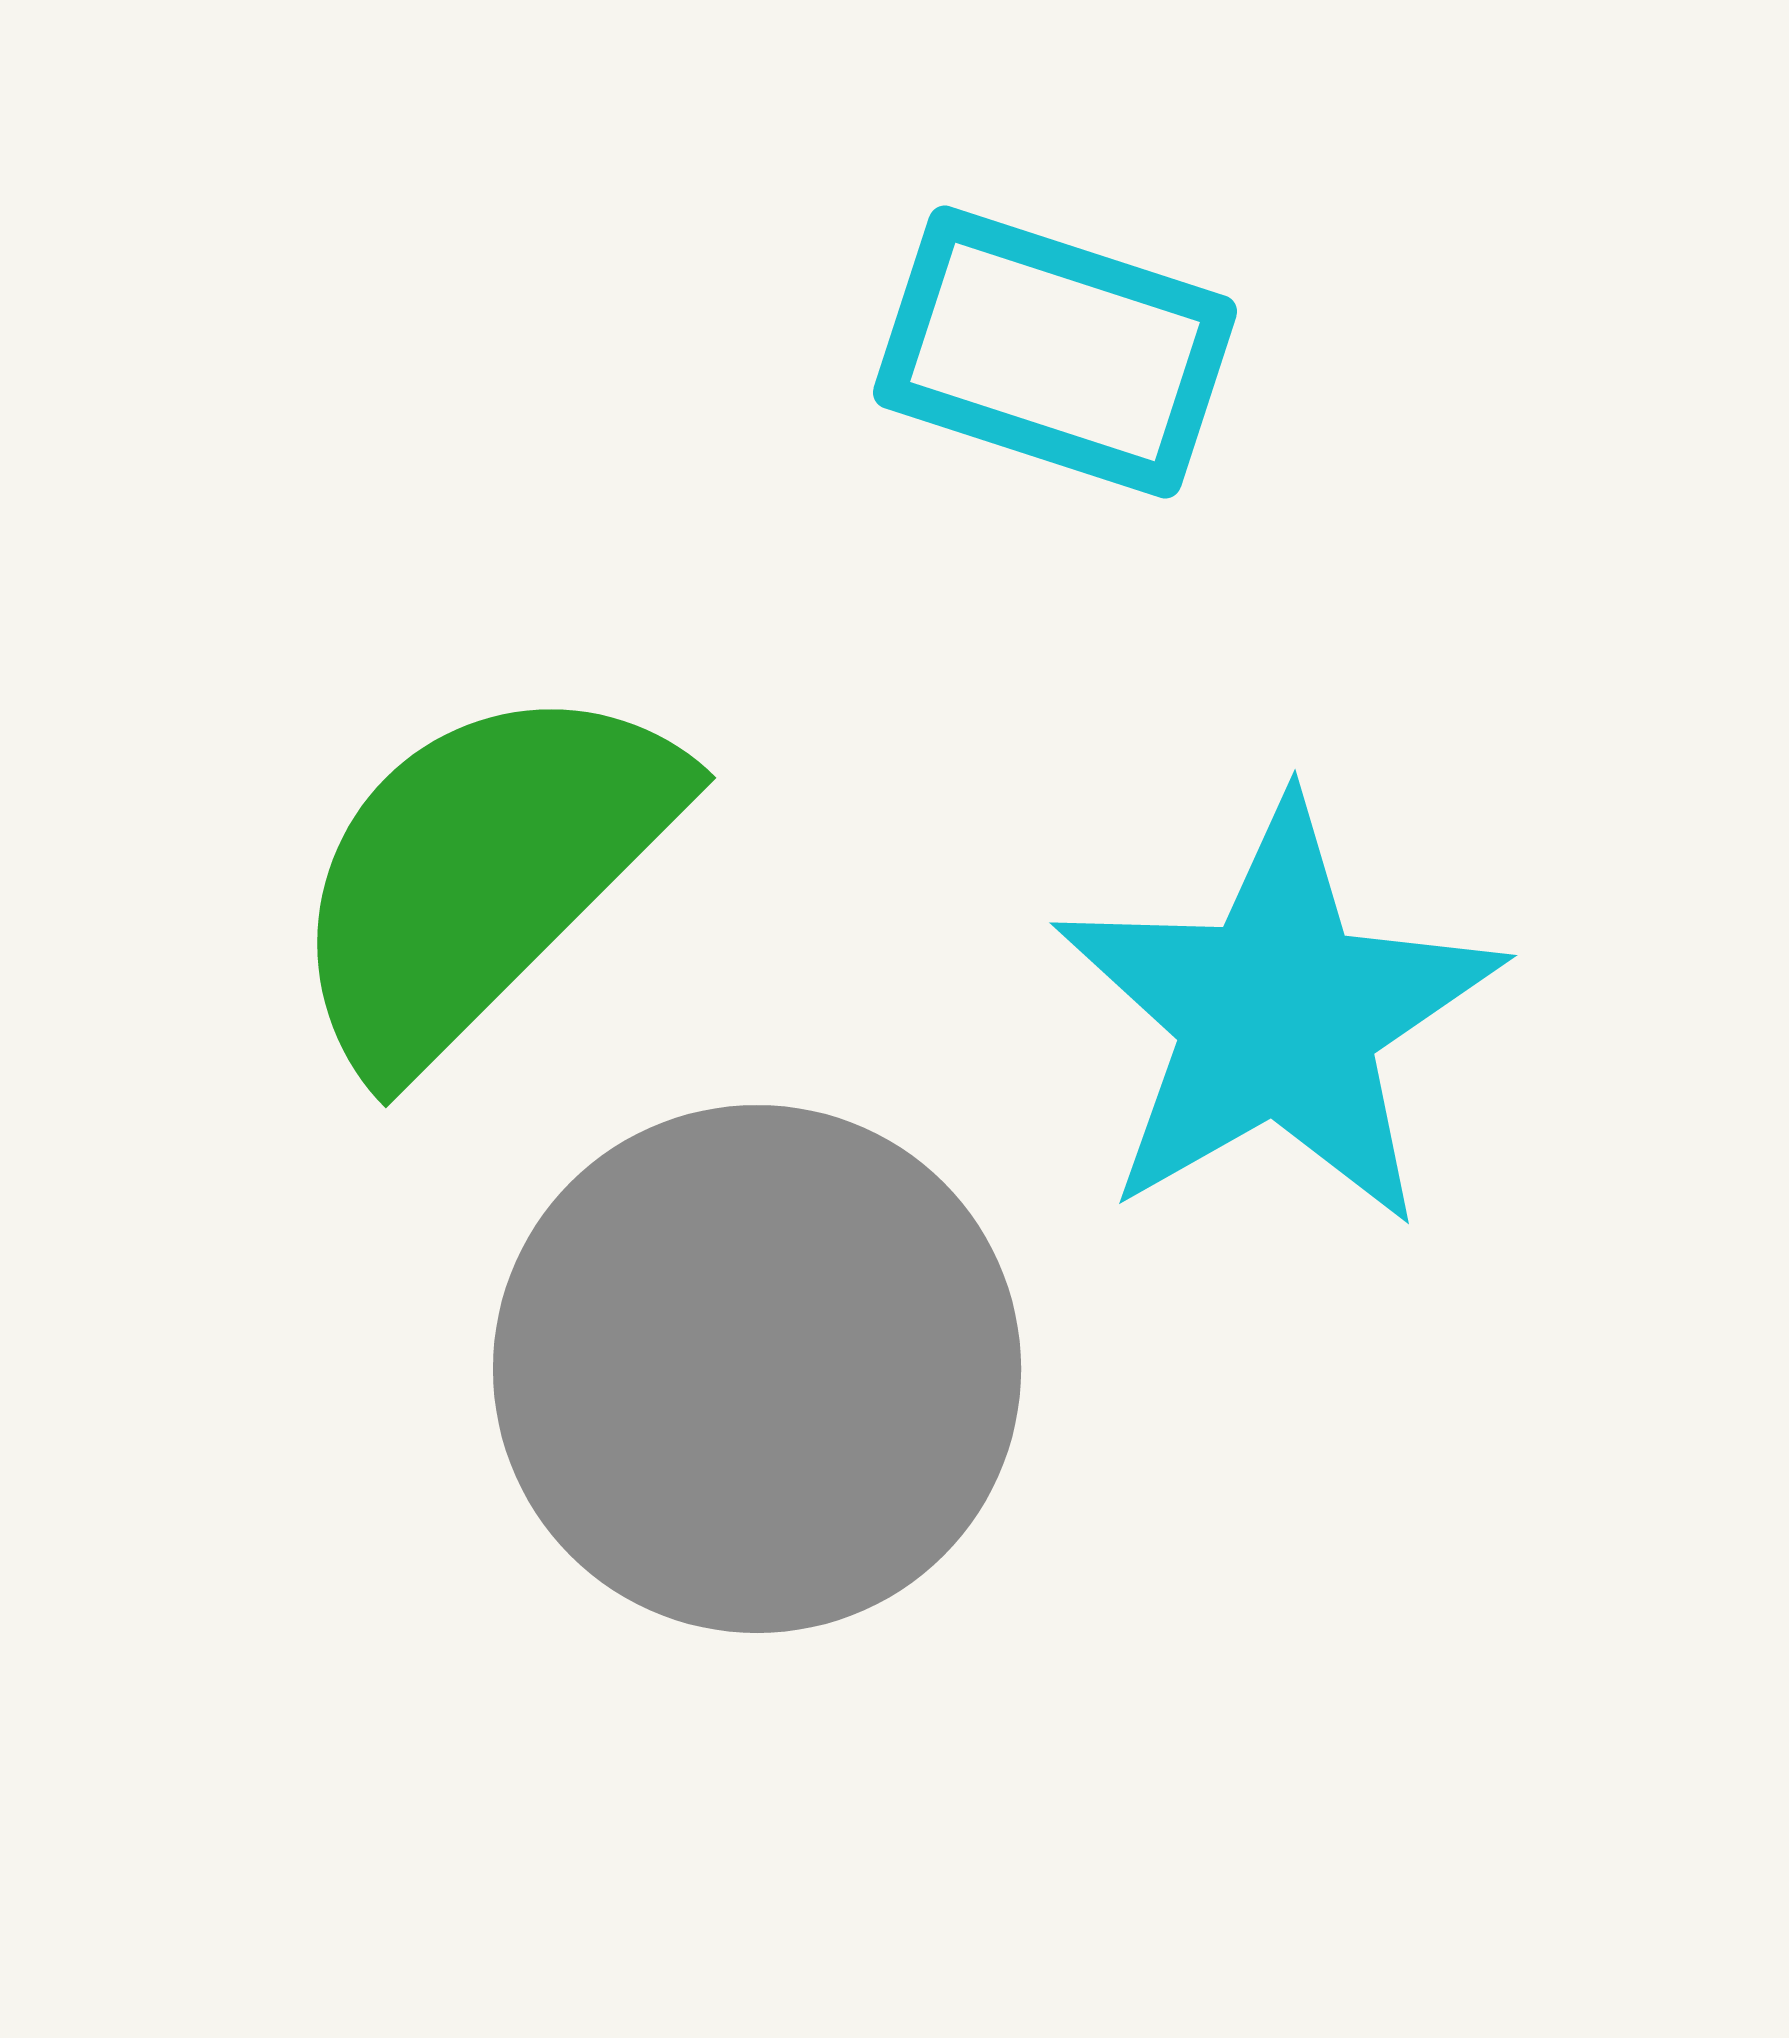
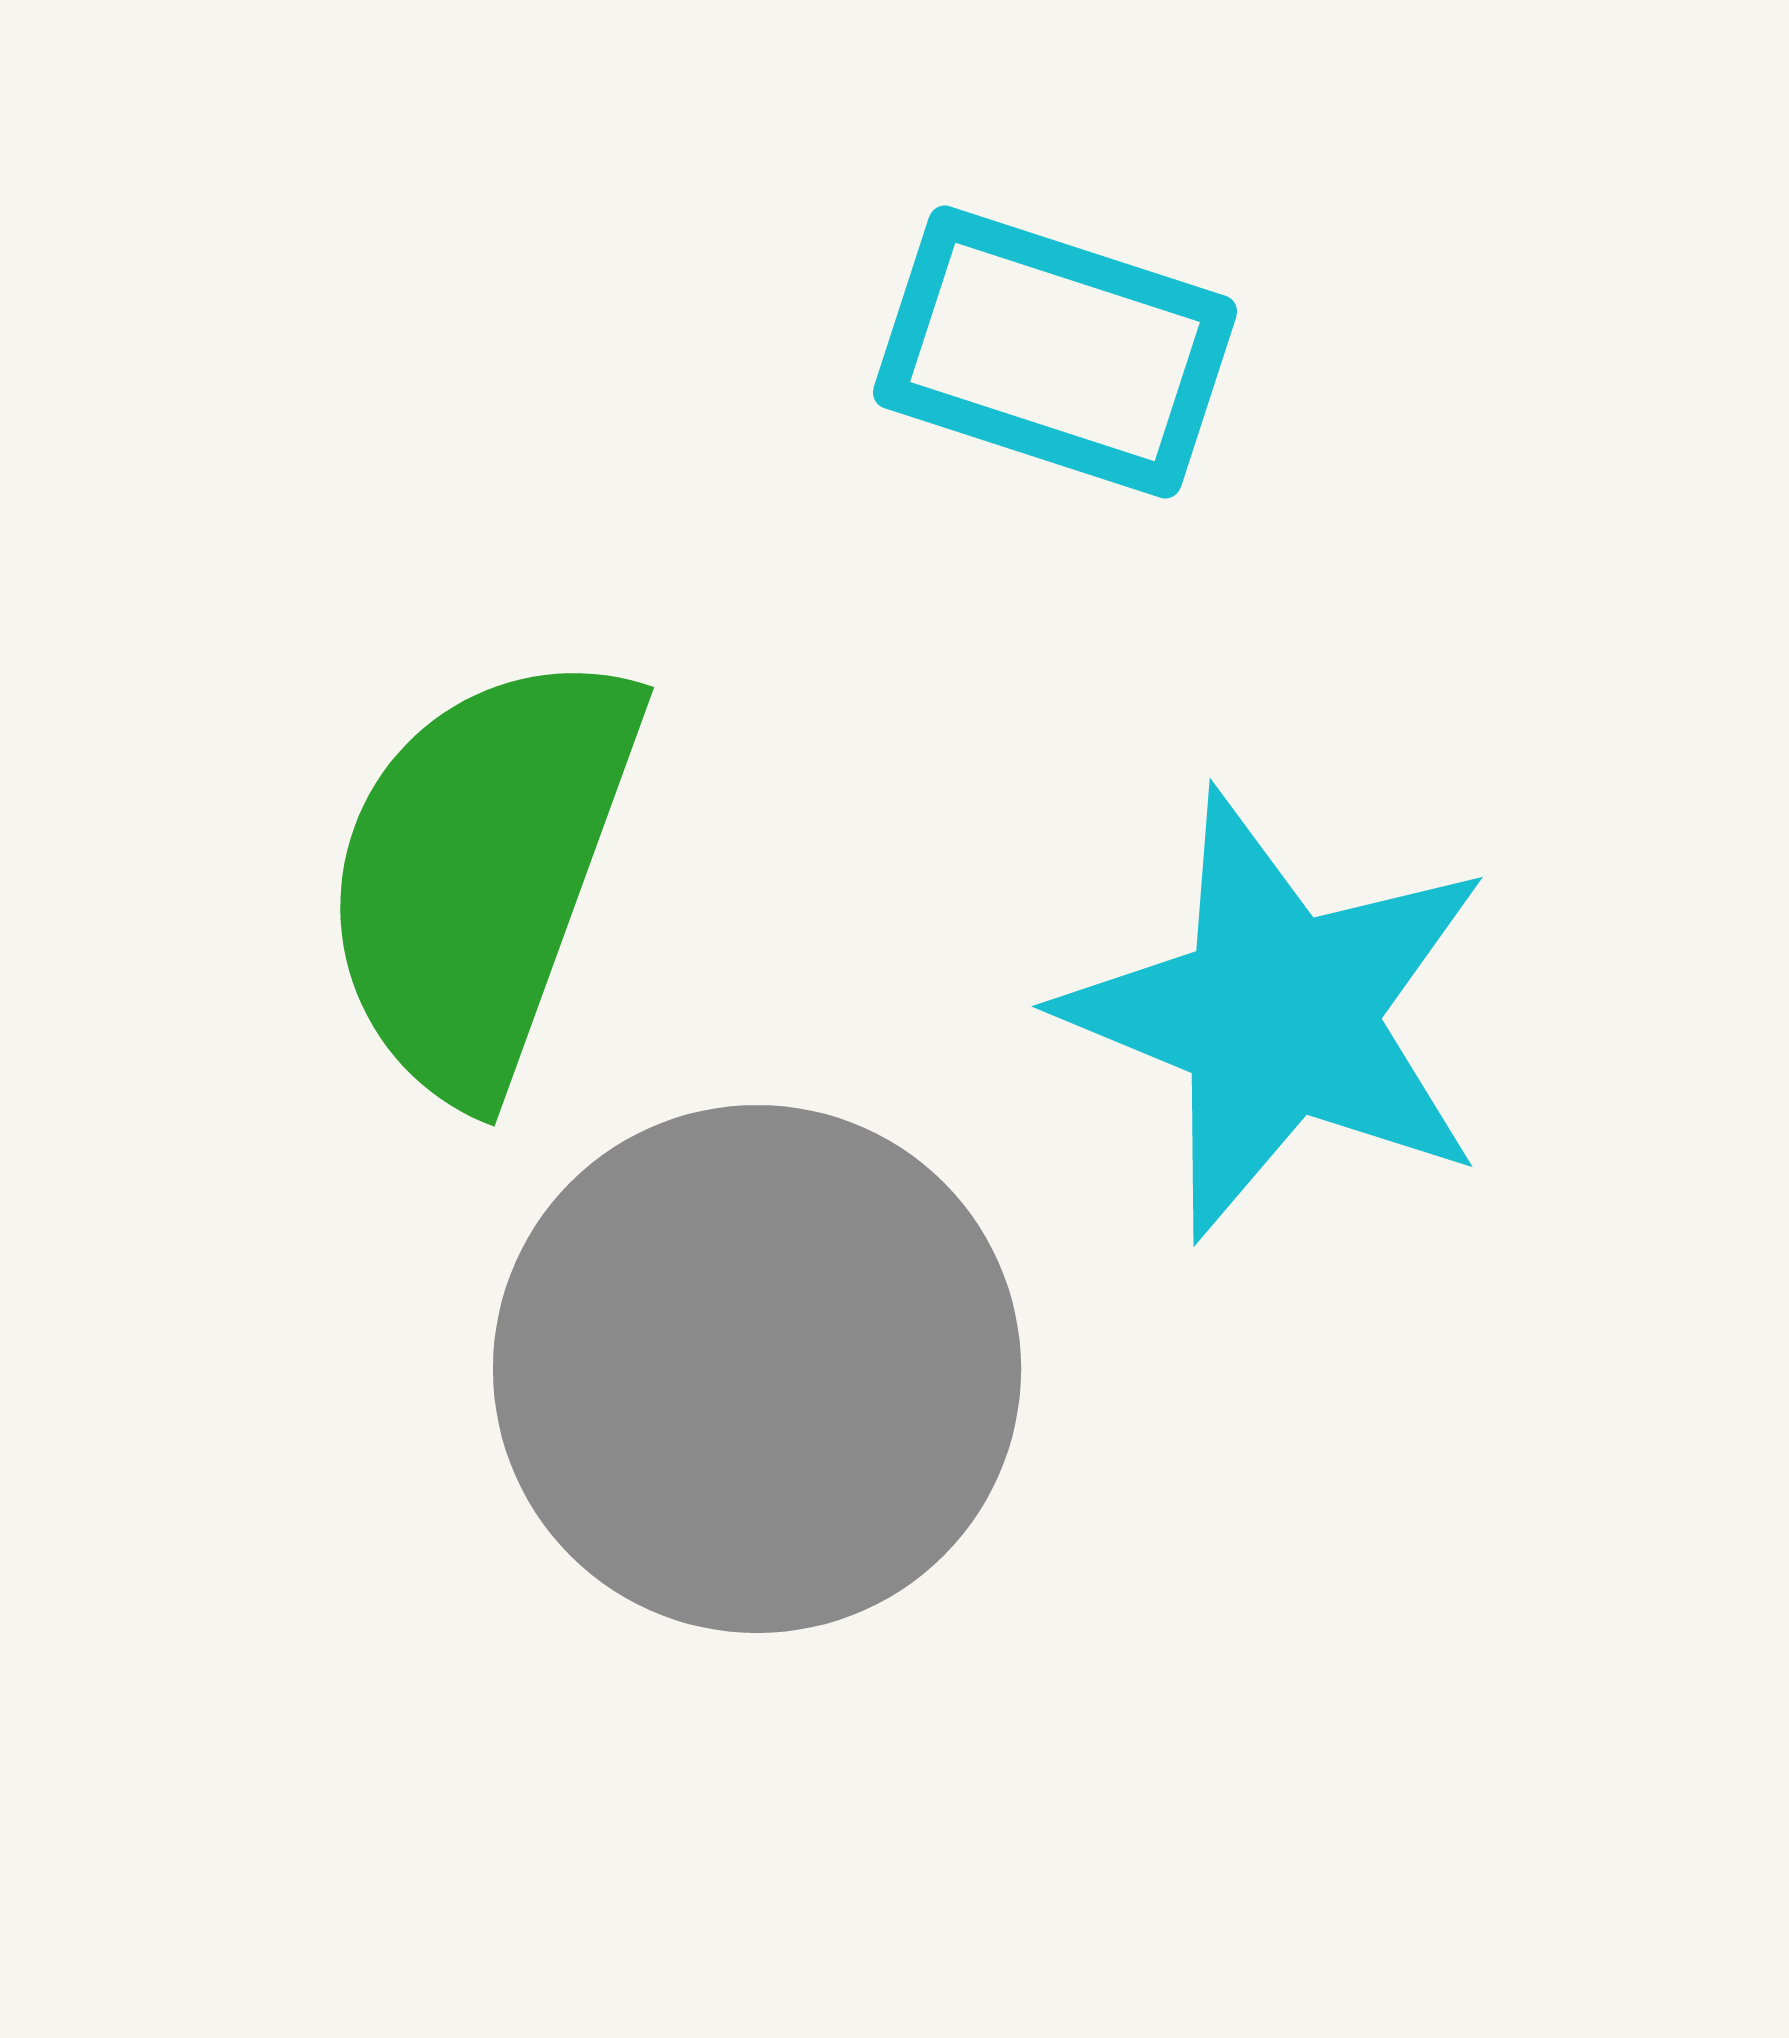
green semicircle: rotated 25 degrees counterclockwise
cyan star: rotated 20 degrees counterclockwise
